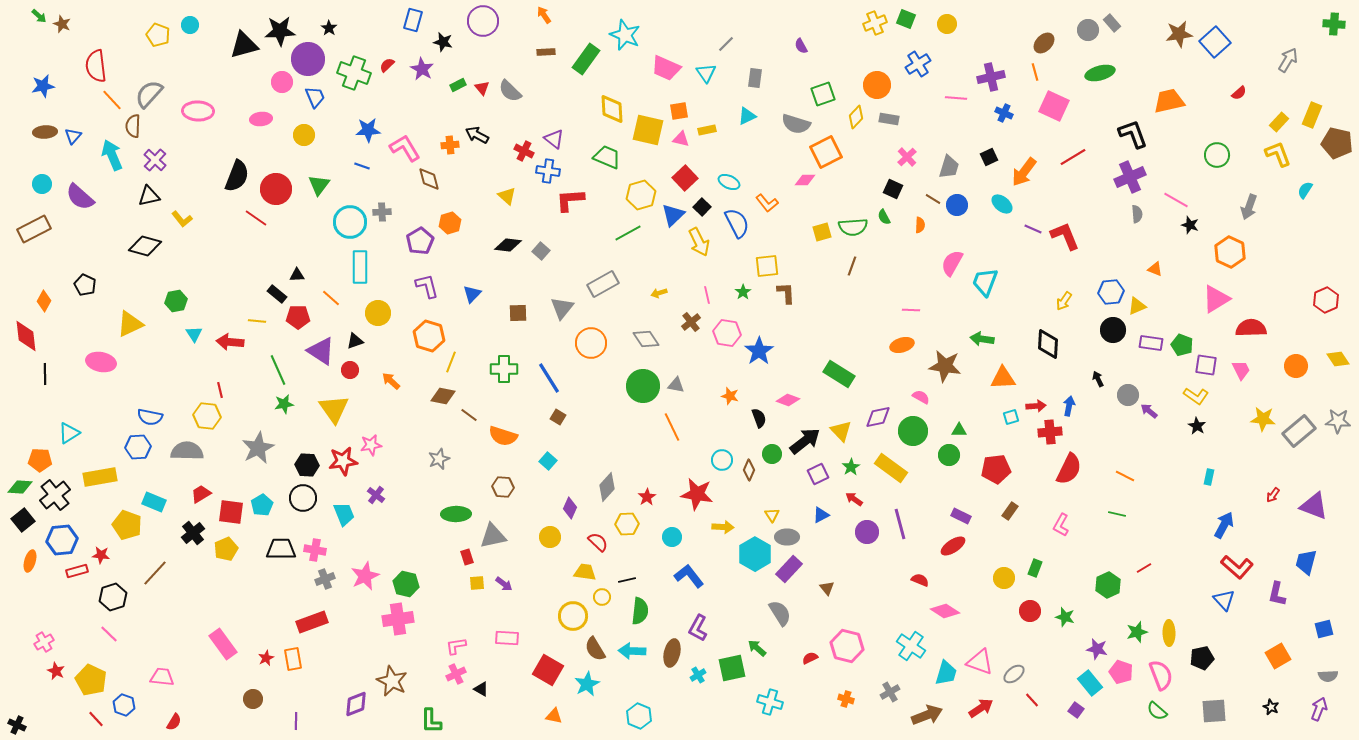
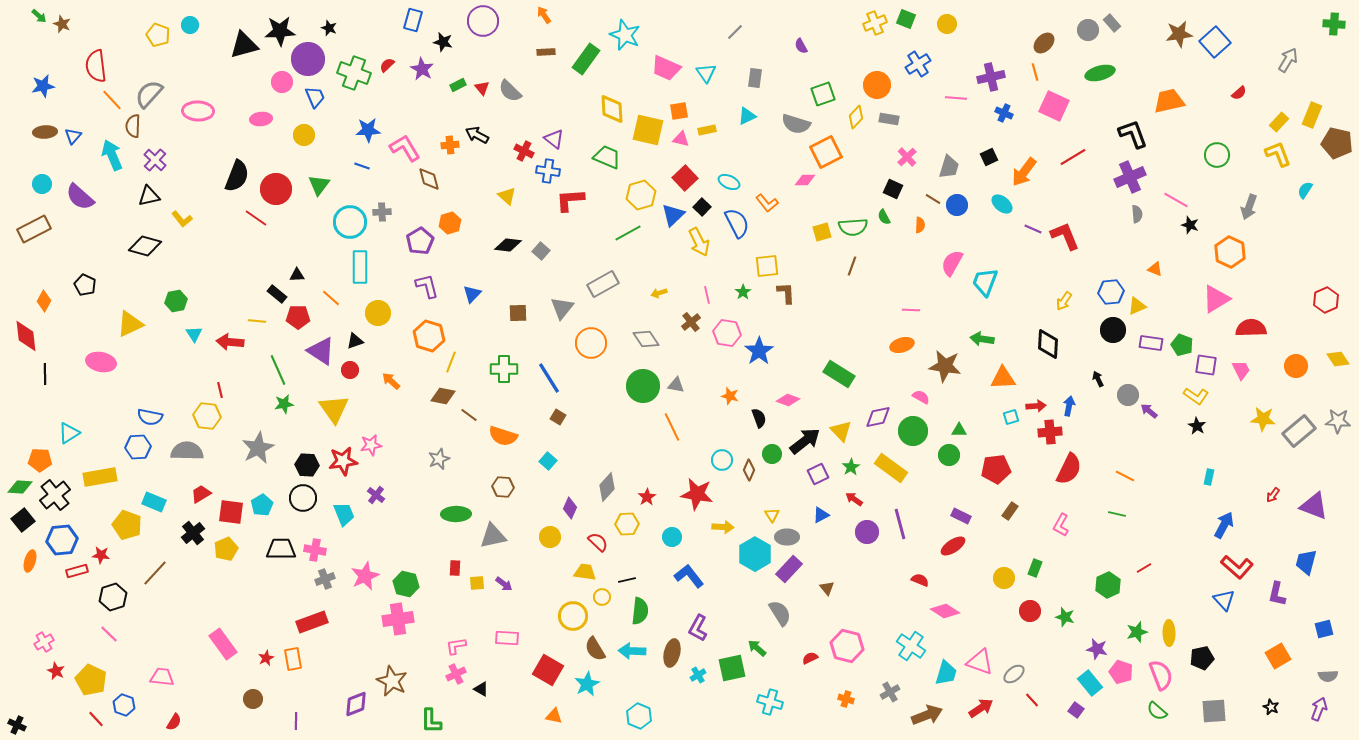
black star at (329, 28): rotated 14 degrees counterclockwise
gray line at (726, 44): moved 9 px right, 12 px up
red rectangle at (467, 557): moved 12 px left, 11 px down; rotated 21 degrees clockwise
